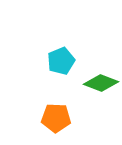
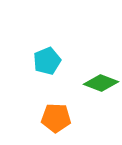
cyan pentagon: moved 14 px left
